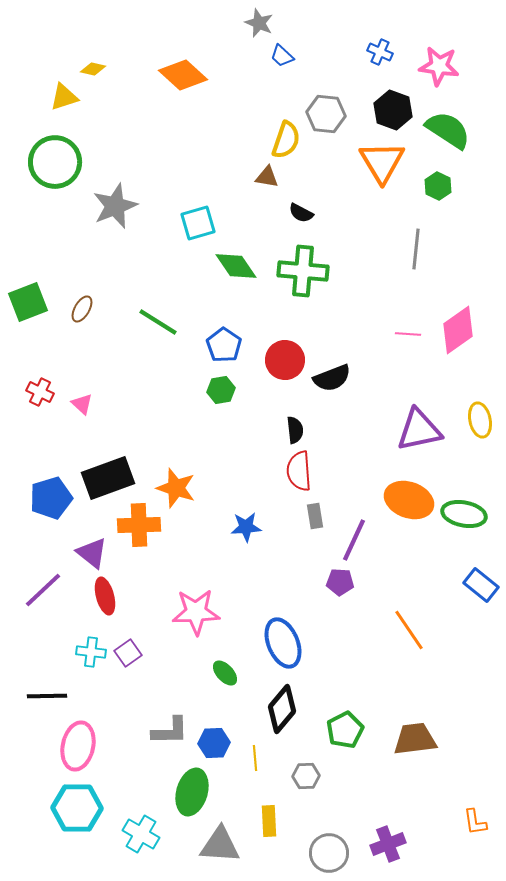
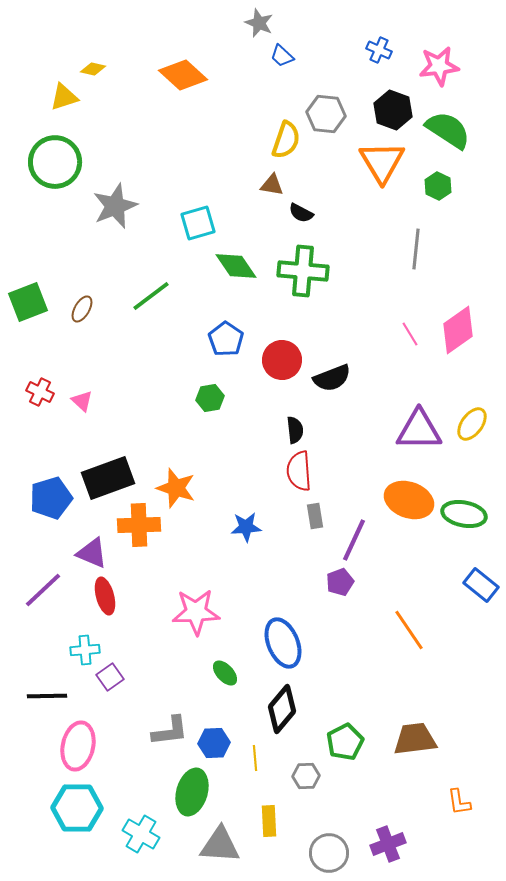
blue cross at (380, 52): moved 1 px left, 2 px up
pink star at (439, 66): rotated 15 degrees counterclockwise
brown triangle at (267, 177): moved 5 px right, 8 px down
green line at (158, 322): moved 7 px left, 26 px up; rotated 69 degrees counterclockwise
pink line at (408, 334): moved 2 px right; rotated 55 degrees clockwise
blue pentagon at (224, 345): moved 2 px right, 6 px up
red circle at (285, 360): moved 3 px left
green hexagon at (221, 390): moved 11 px left, 8 px down
pink triangle at (82, 404): moved 3 px up
yellow ellipse at (480, 420): moved 8 px left, 4 px down; rotated 48 degrees clockwise
purple triangle at (419, 430): rotated 12 degrees clockwise
purple triangle at (92, 553): rotated 16 degrees counterclockwise
purple pentagon at (340, 582): rotated 24 degrees counterclockwise
cyan cross at (91, 652): moved 6 px left, 2 px up; rotated 12 degrees counterclockwise
purple square at (128, 653): moved 18 px left, 24 px down
green pentagon at (345, 730): moved 12 px down
gray L-shape at (170, 731): rotated 6 degrees counterclockwise
orange L-shape at (475, 822): moved 16 px left, 20 px up
